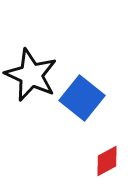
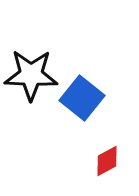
black star: rotated 22 degrees counterclockwise
